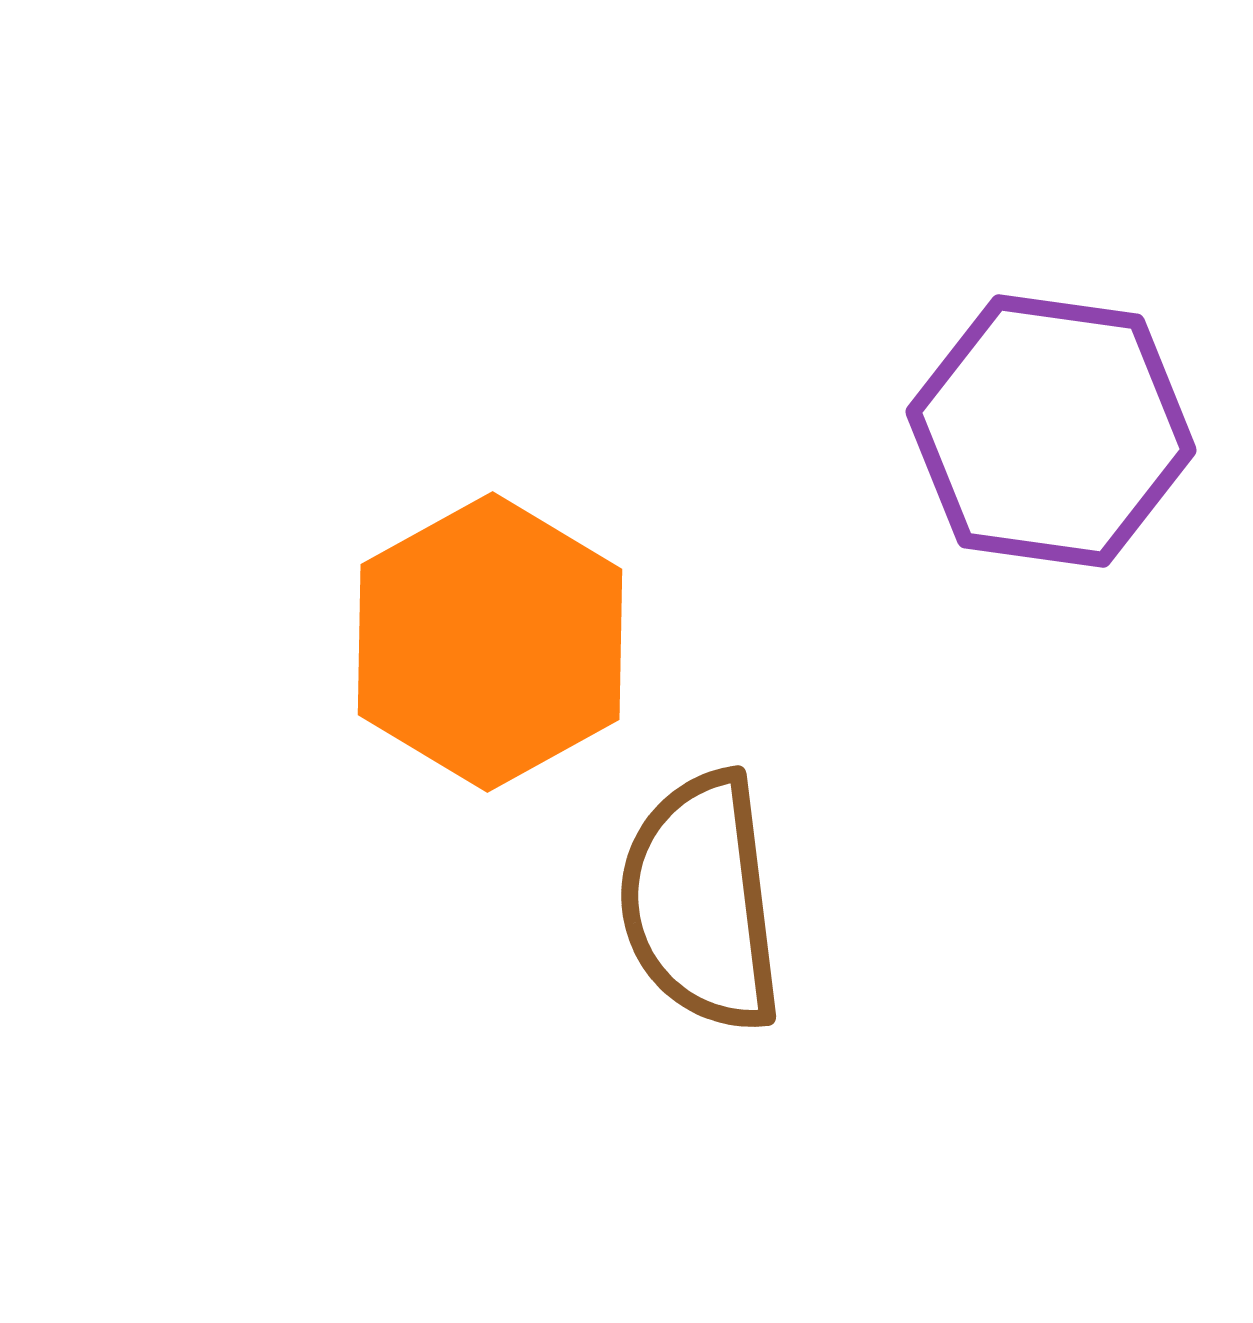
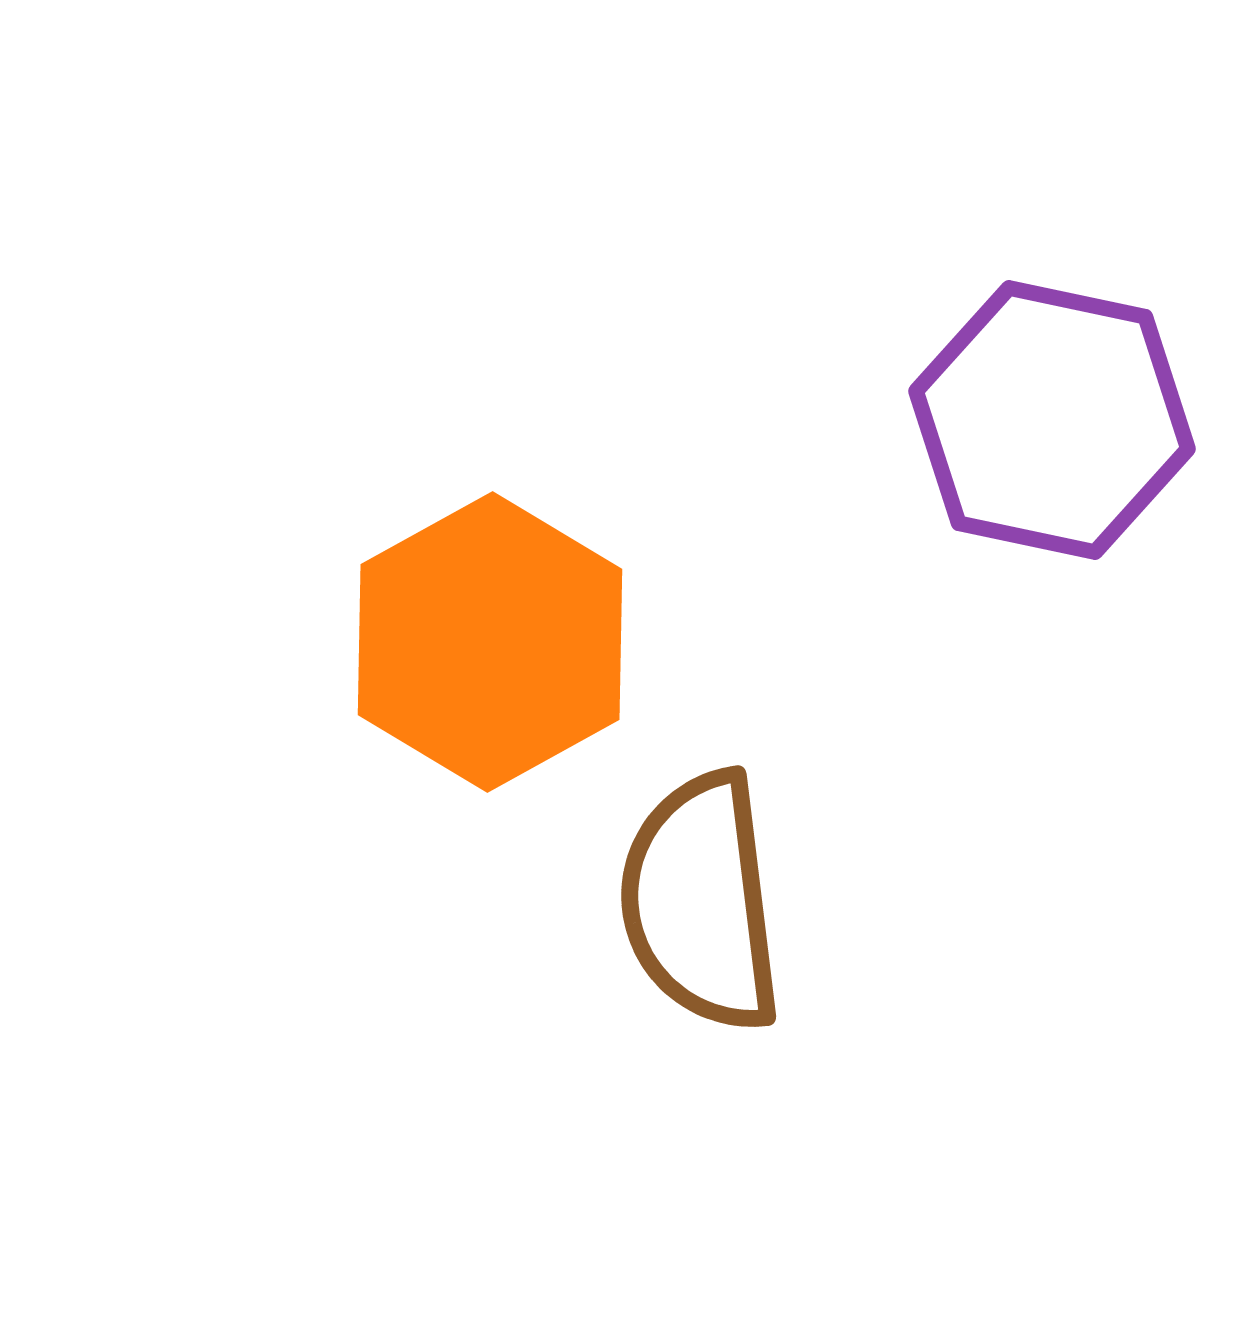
purple hexagon: moved 1 px right, 11 px up; rotated 4 degrees clockwise
